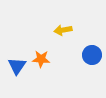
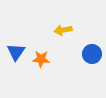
blue circle: moved 1 px up
blue triangle: moved 1 px left, 14 px up
